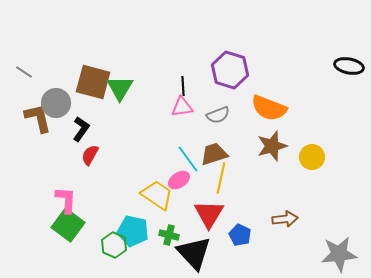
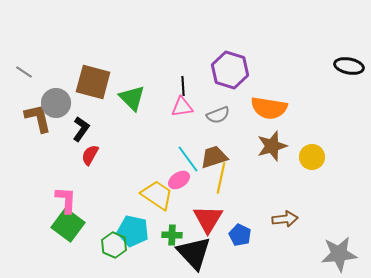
green triangle: moved 12 px right, 10 px down; rotated 16 degrees counterclockwise
orange semicircle: rotated 12 degrees counterclockwise
brown trapezoid: moved 3 px down
red triangle: moved 1 px left, 5 px down
green cross: moved 3 px right; rotated 12 degrees counterclockwise
